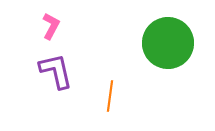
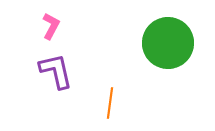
orange line: moved 7 px down
